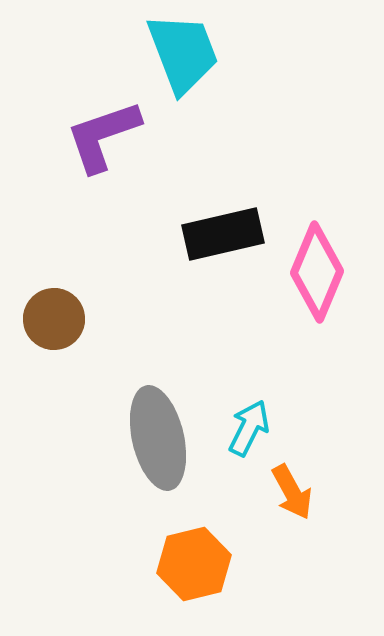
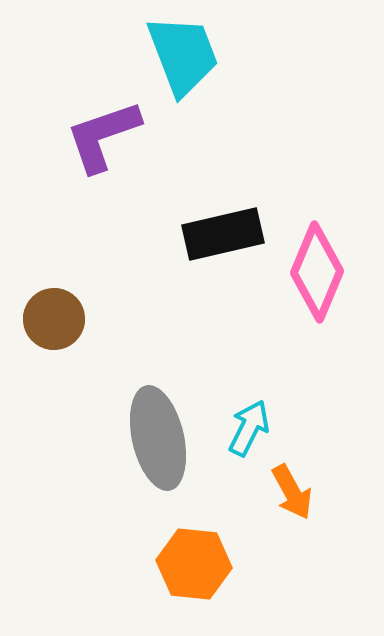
cyan trapezoid: moved 2 px down
orange hexagon: rotated 20 degrees clockwise
